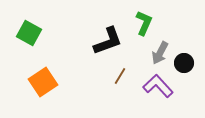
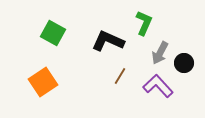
green square: moved 24 px right
black L-shape: rotated 136 degrees counterclockwise
